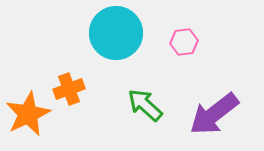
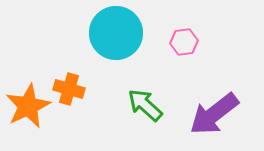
orange cross: rotated 36 degrees clockwise
orange star: moved 8 px up
